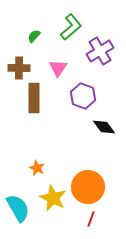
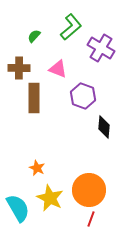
purple cross: moved 1 px right, 3 px up; rotated 28 degrees counterclockwise
pink triangle: moved 1 px down; rotated 42 degrees counterclockwise
black diamond: rotated 40 degrees clockwise
orange circle: moved 1 px right, 3 px down
yellow star: moved 3 px left
